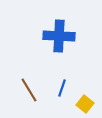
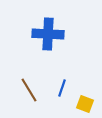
blue cross: moved 11 px left, 2 px up
yellow square: rotated 18 degrees counterclockwise
